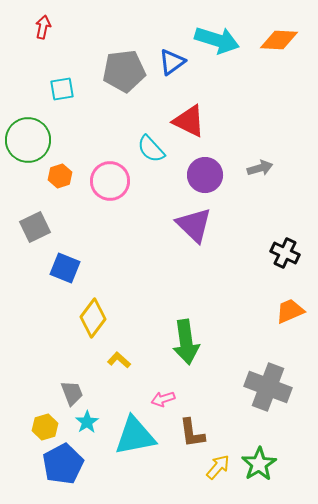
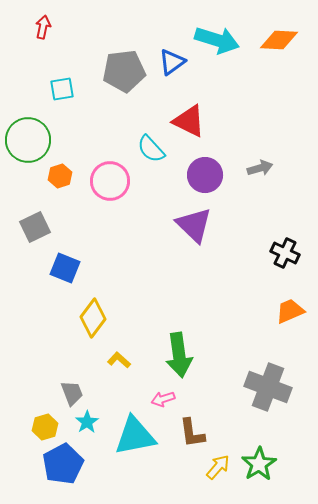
green arrow: moved 7 px left, 13 px down
